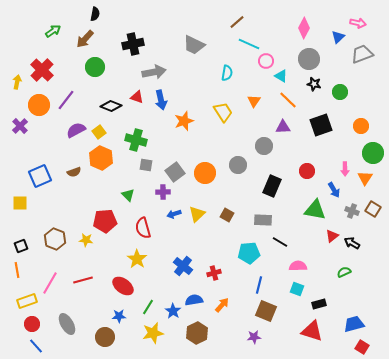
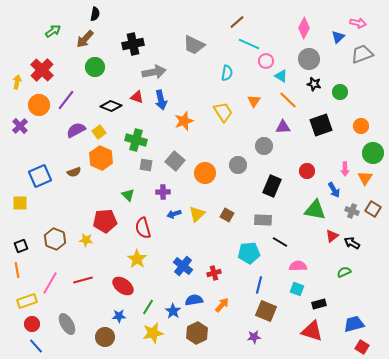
gray square at (175, 172): moved 11 px up; rotated 12 degrees counterclockwise
